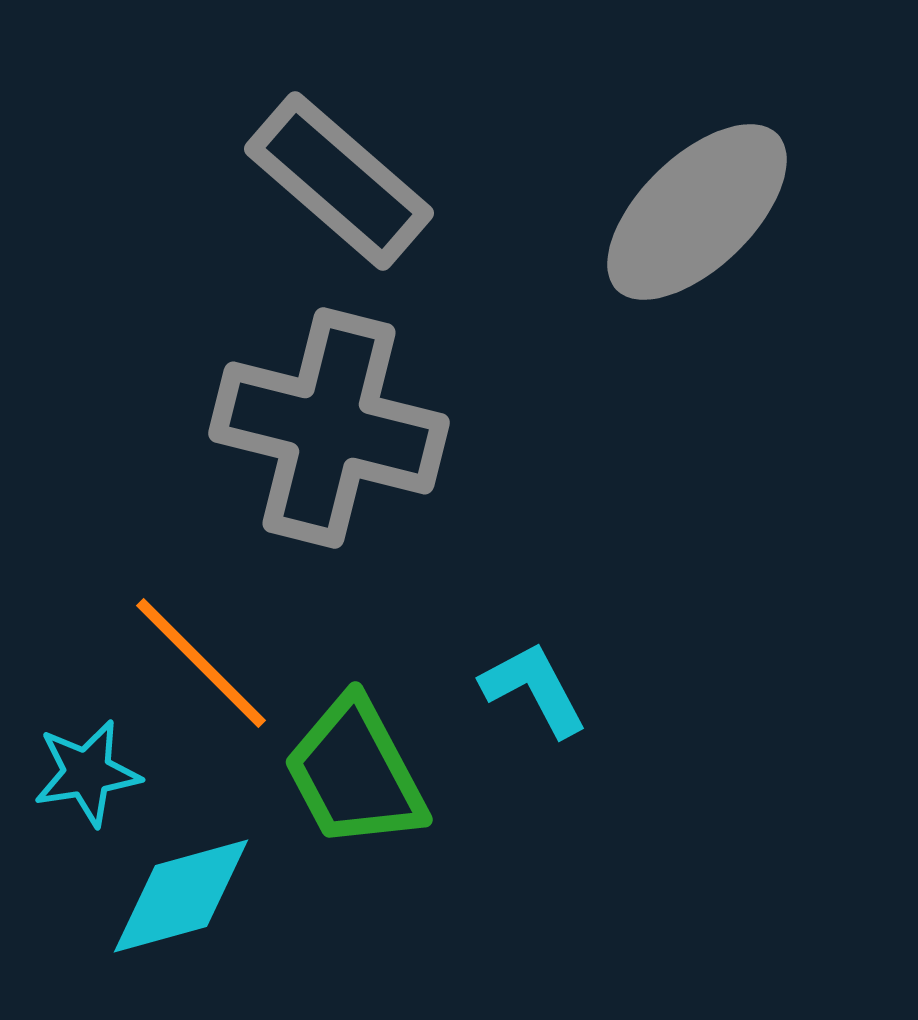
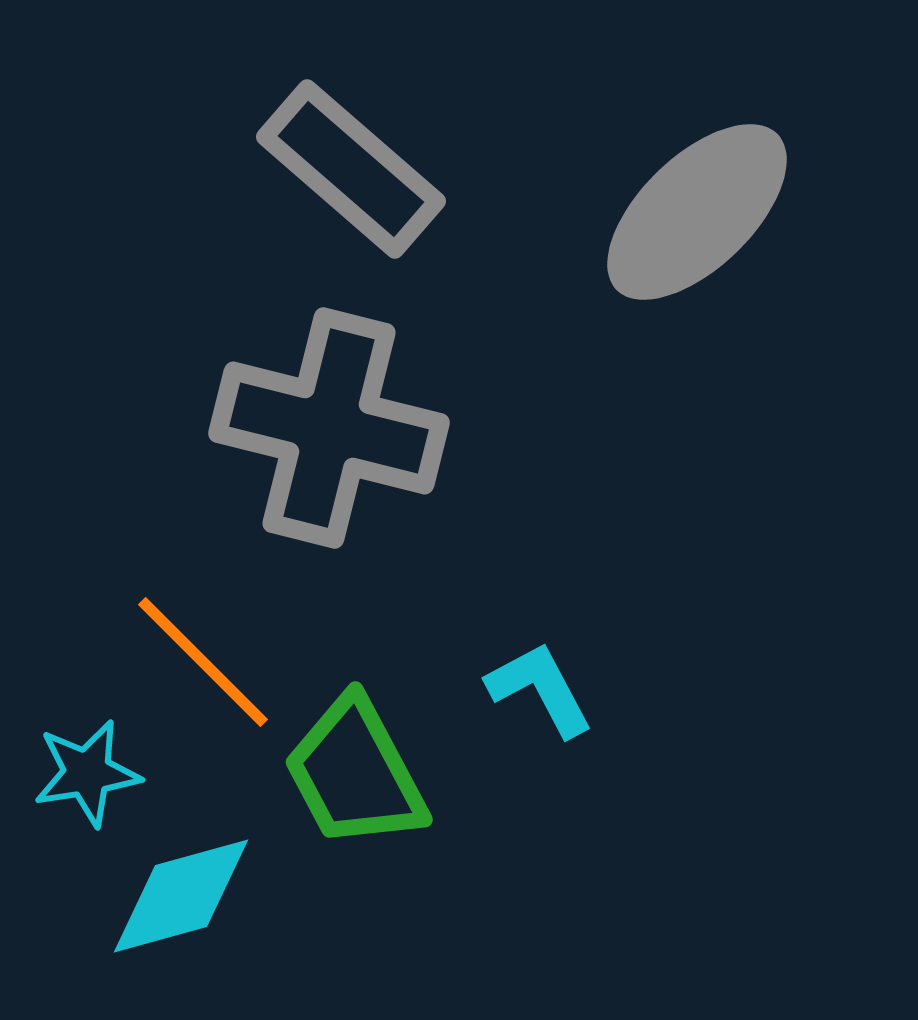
gray rectangle: moved 12 px right, 12 px up
orange line: moved 2 px right, 1 px up
cyan L-shape: moved 6 px right
